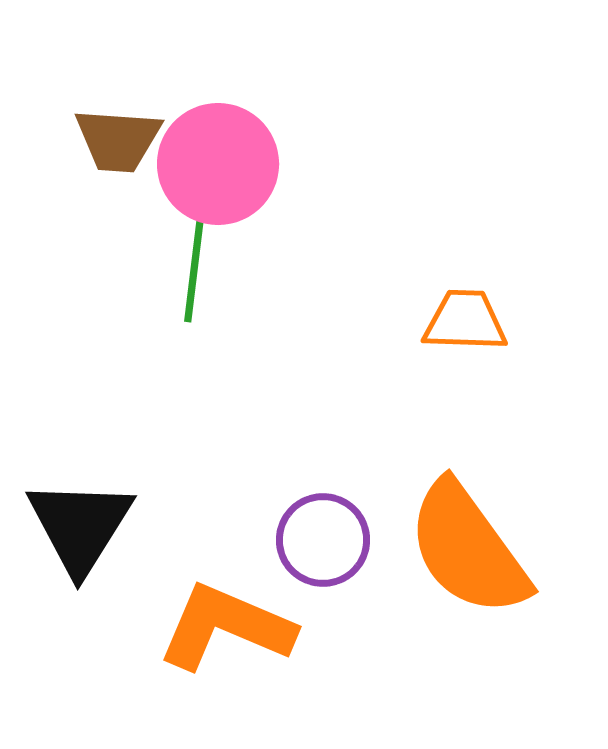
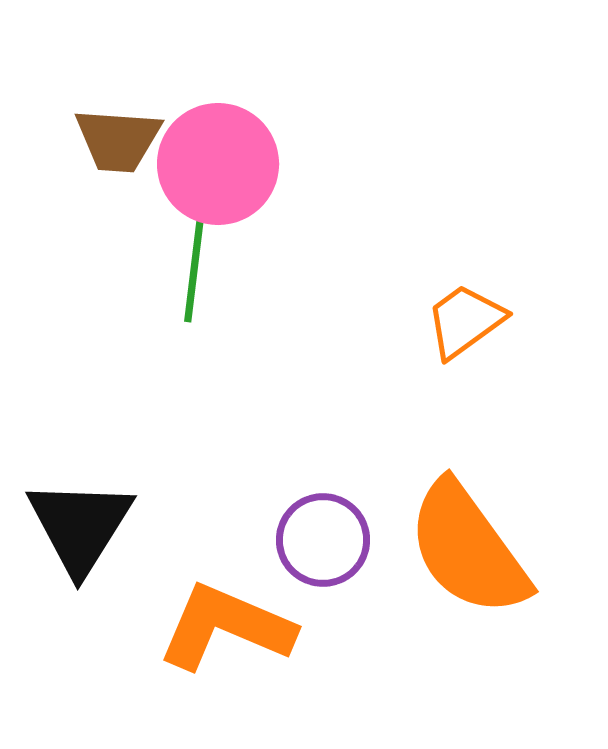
orange trapezoid: rotated 38 degrees counterclockwise
